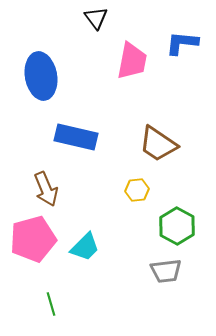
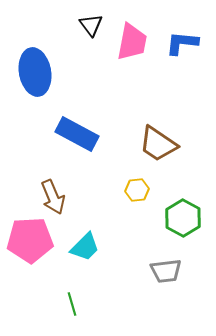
black triangle: moved 5 px left, 7 px down
pink trapezoid: moved 19 px up
blue ellipse: moved 6 px left, 4 px up
blue rectangle: moved 1 px right, 3 px up; rotated 15 degrees clockwise
brown arrow: moved 7 px right, 8 px down
green hexagon: moved 6 px right, 8 px up
pink pentagon: moved 3 px left, 1 px down; rotated 12 degrees clockwise
green line: moved 21 px right
